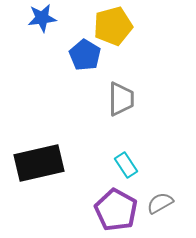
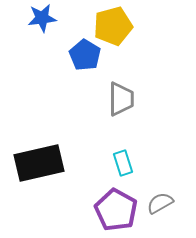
cyan rectangle: moved 3 px left, 2 px up; rotated 15 degrees clockwise
